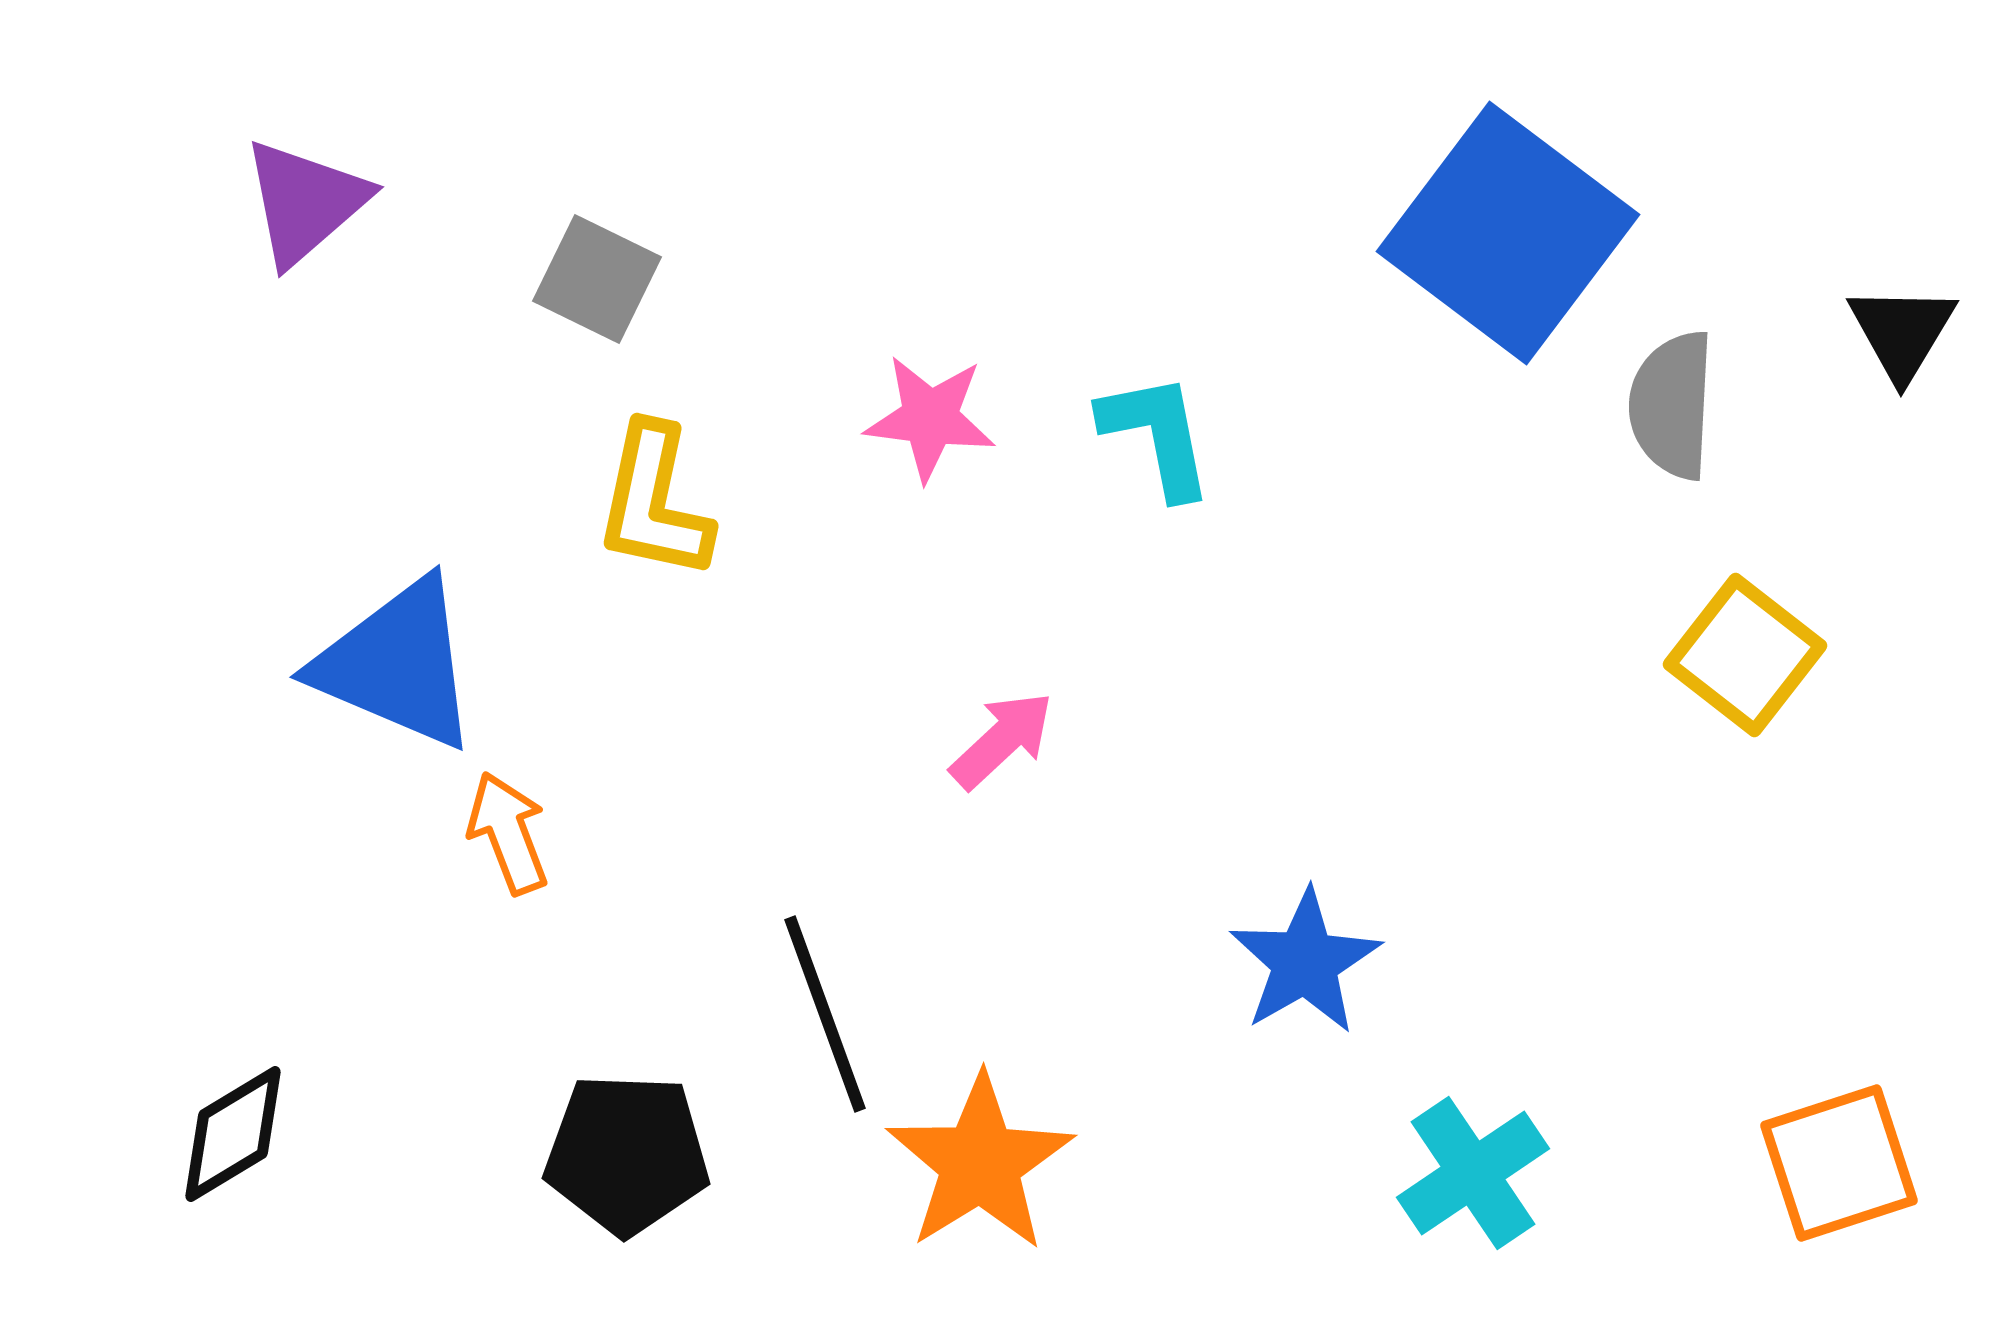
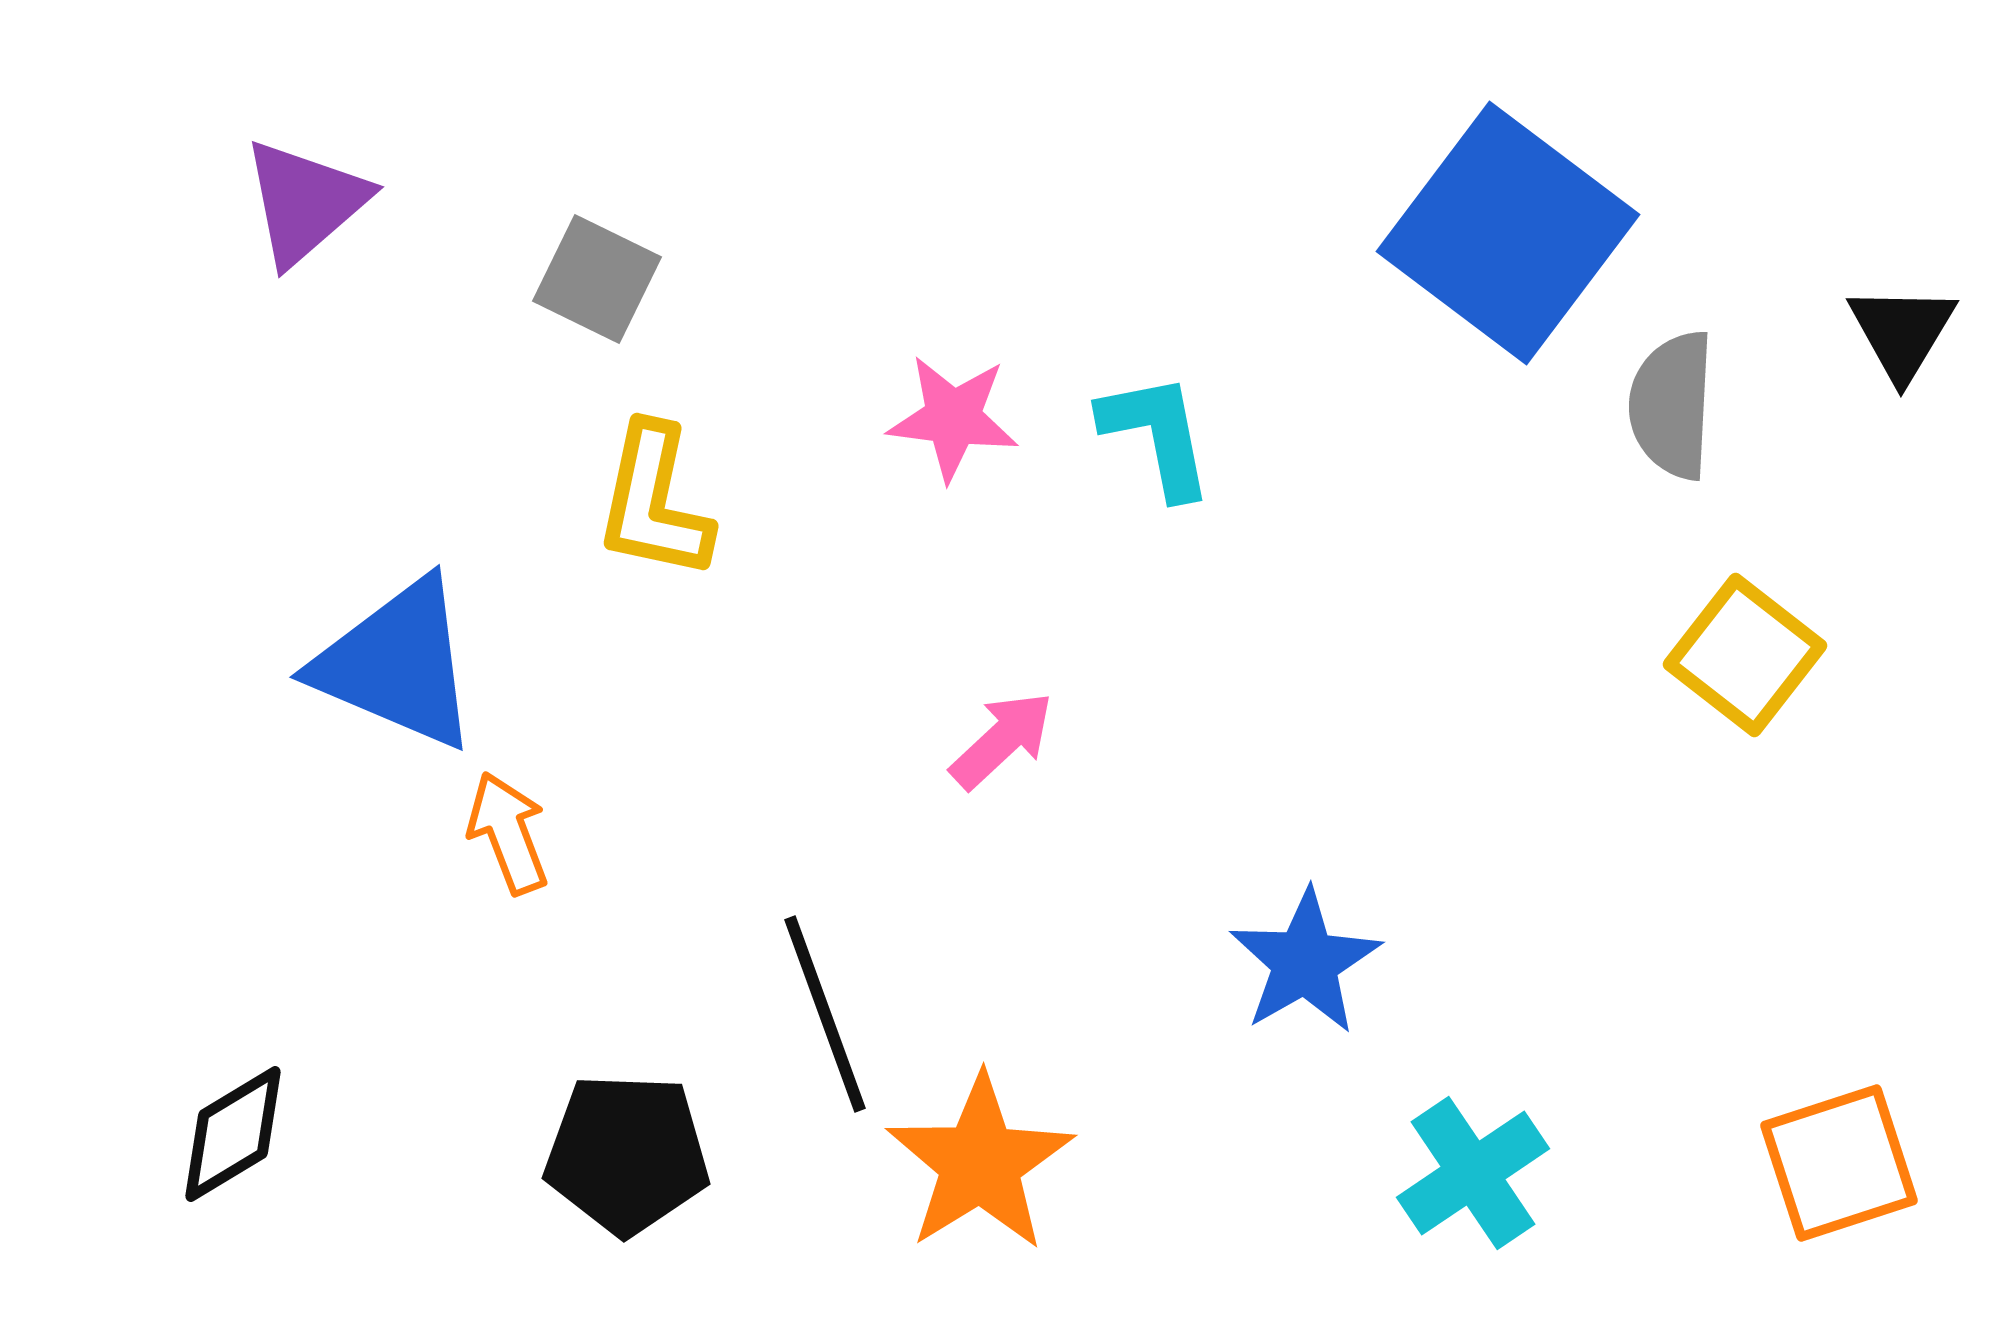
pink star: moved 23 px right
